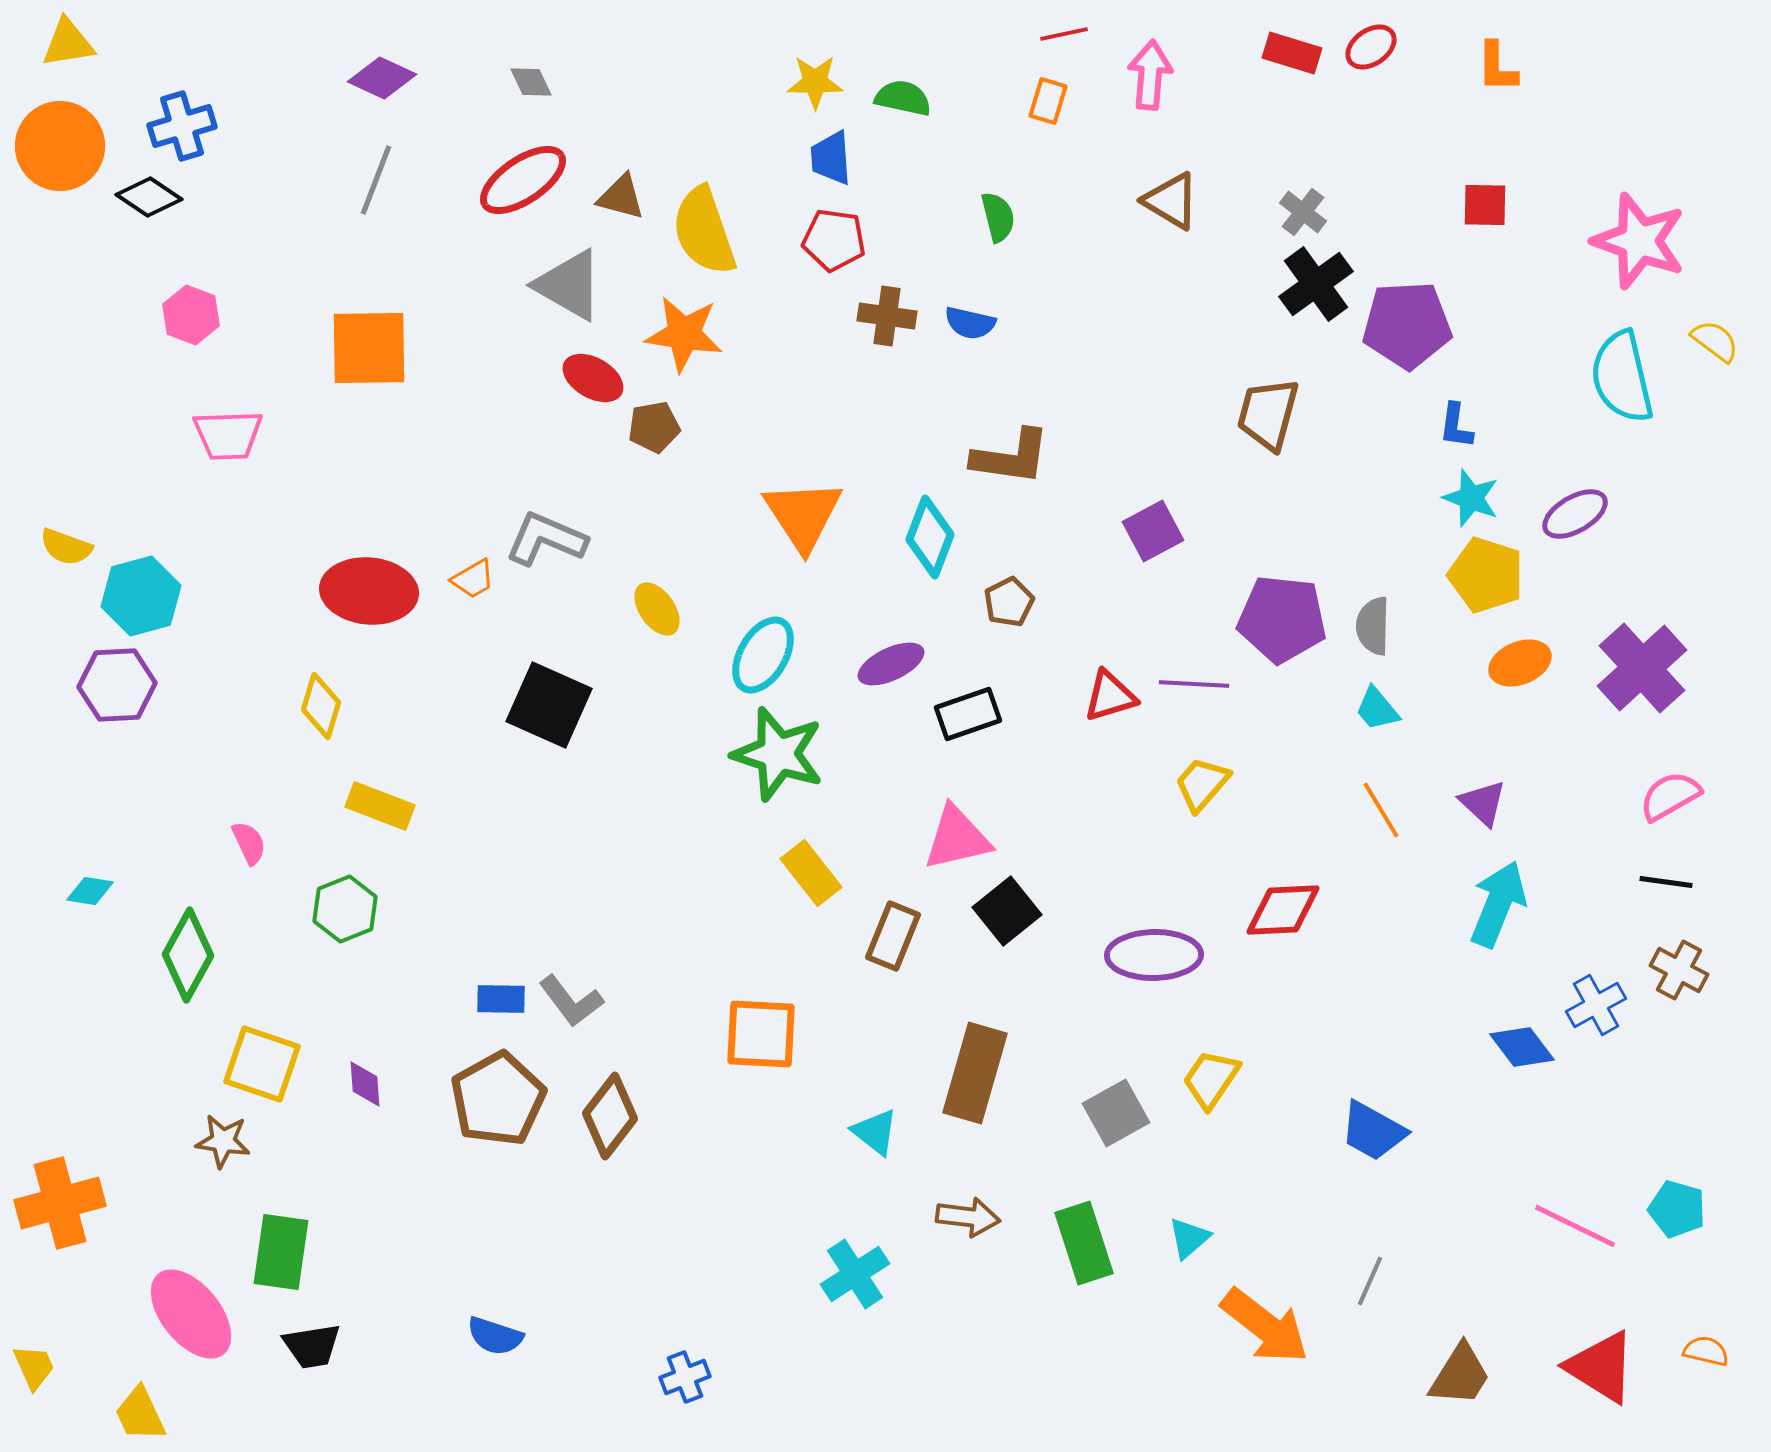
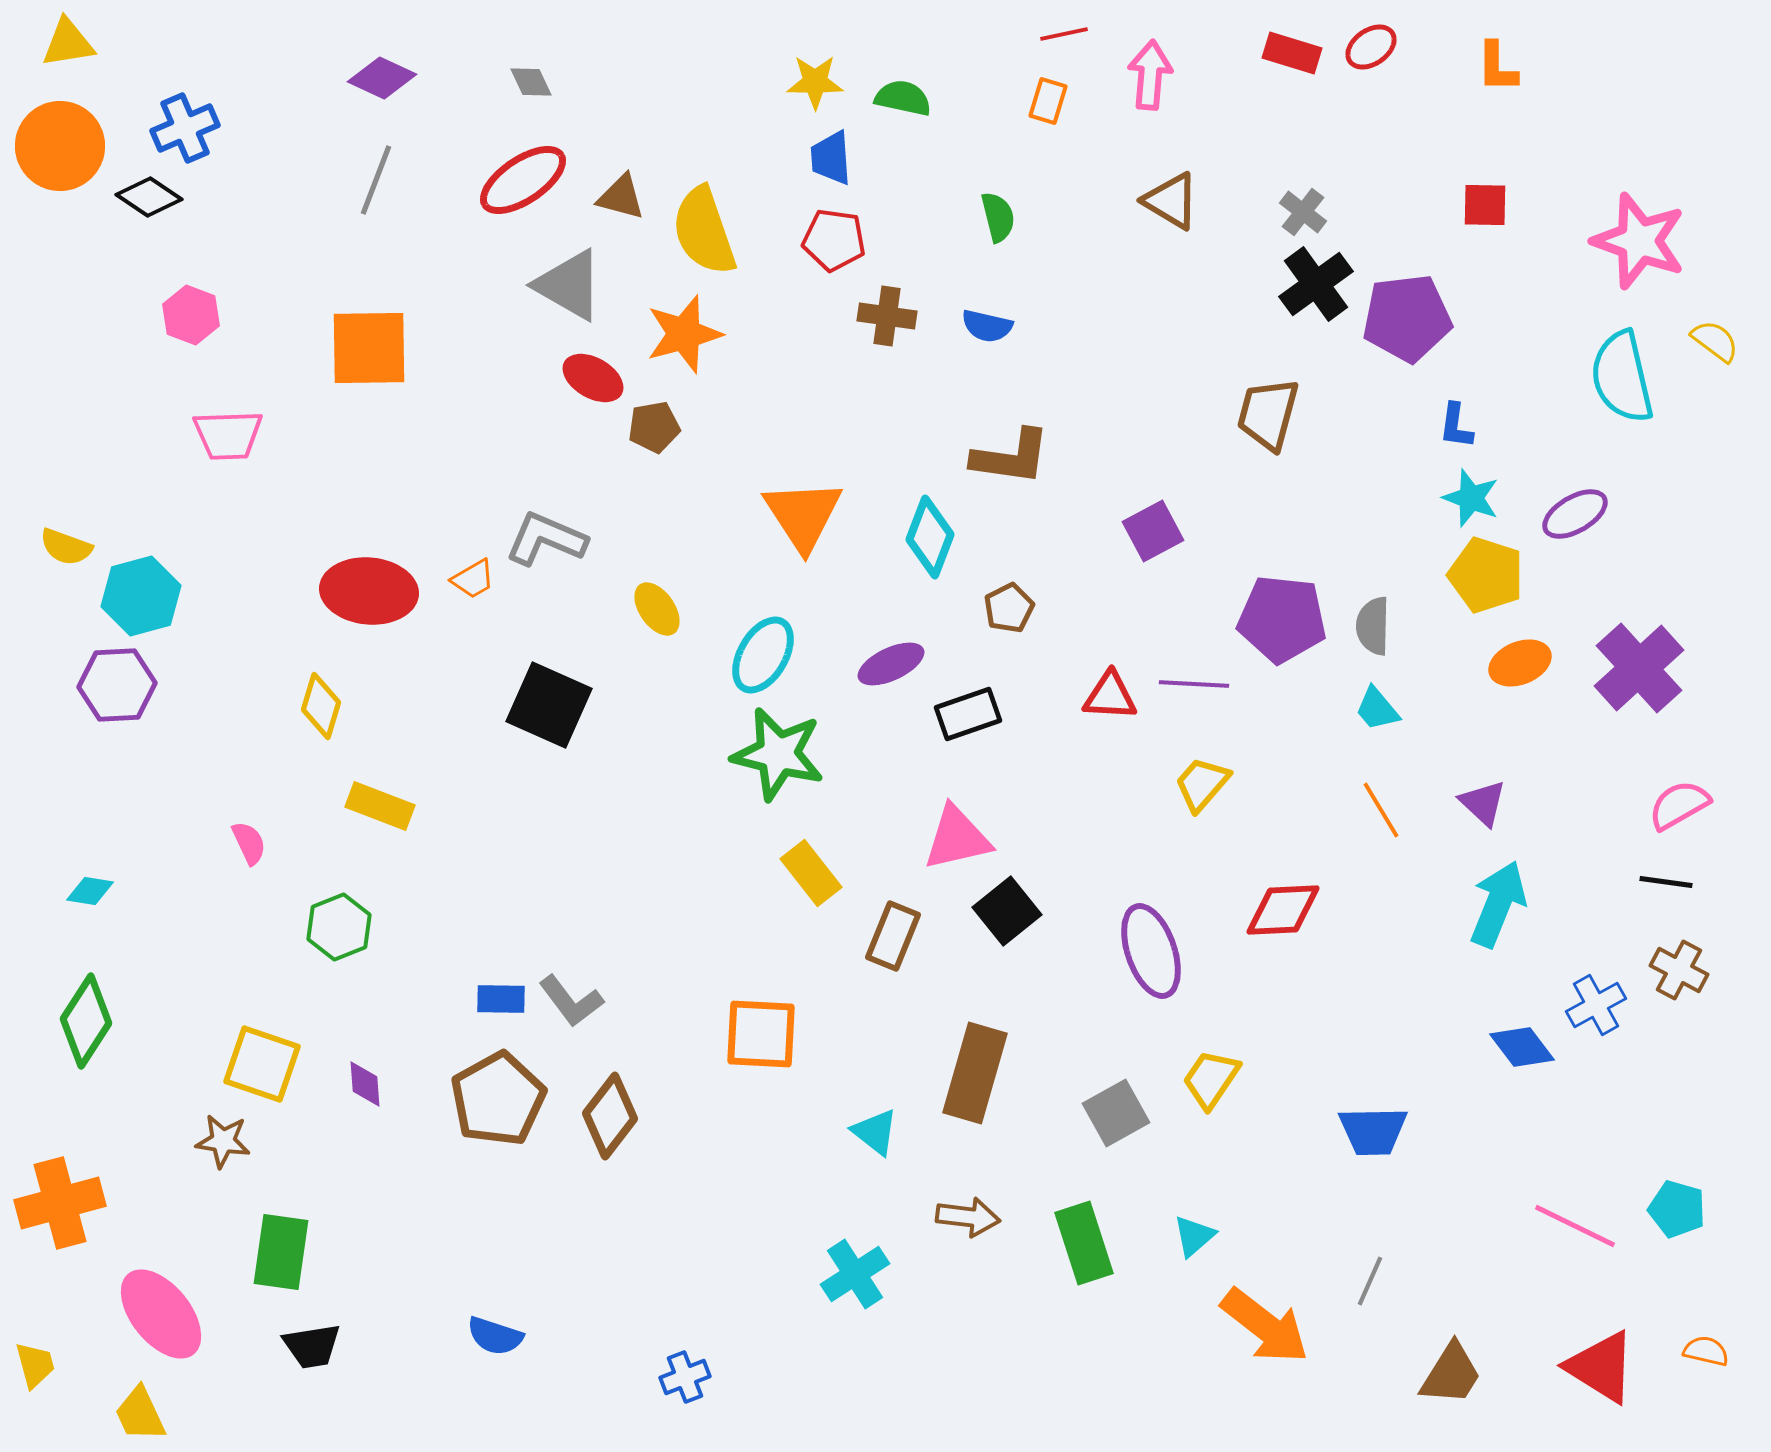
blue cross at (182, 126): moved 3 px right, 2 px down; rotated 6 degrees counterclockwise
blue semicircle at (970, 323): moved 17 px right, 3 px down
purple pentagon at (1407, 325): moved 7 px up; rotated 4 degrees counterclockwise
orange star at (684, 334): rotated 24 degrees counterclockwise
brown pentagon at (1009, 602): moved 6 px down
purple cross at (1642, 668): moved 3 px left
red triangle at (1110, 696): rotated 20 degrees clockwise
green star at (778, 754): rotated 4 degrees counterclockwise
pink semicircle at (1670, 796): moved 9 px right, 9 px down
green hexagon at (345, 909): moved 6 px left, 18 px down
green diamond at (188, 955): moved 102 px left, 66 px down; rotated 4 degrees clockwise
purple ellipse at (1154, 955): moved 3 px left, 4 px up; rotated 72 degrees clockwise
blue trapezoid at (1373, 1131): rotated 30 degrees counterclockwise
cyan triangle at (1189, 1238): moved 5 px right, 2 px up
pink ellipse at (191, 1314): moved 30 px left
yellow trapezoid at (34, 1367): moved 1 px right, 2 px up; rotated 9 degrees clockwise
brown trapezoid at (1460, 1375): moved 9 px left, 1 px up
